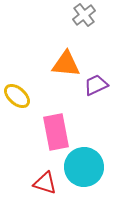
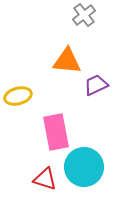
orange triangle: moved 1 px right, 3 px up
yellow ellipse: moved 1 px right; rotated 56 degrees counterclockwise
red triangle: moved 4 px up
